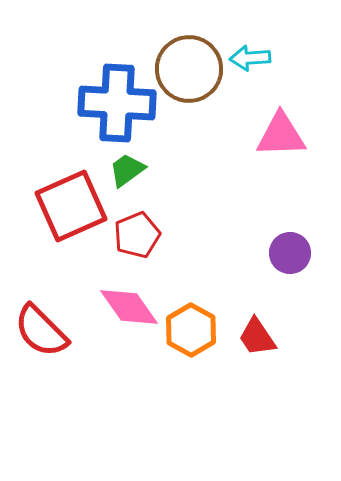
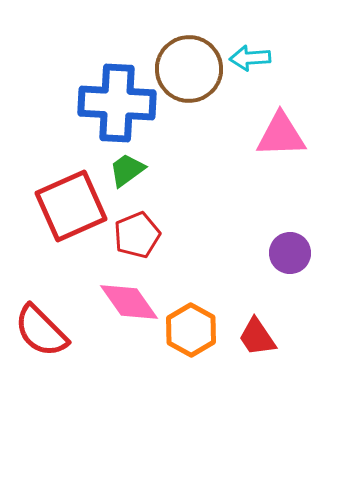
pink diamond: moved 5 px up
